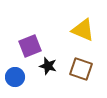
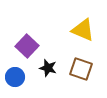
purple square: moved 3 px left; rotated 25 degrees counterclockwise
black star: moved 2 px down
